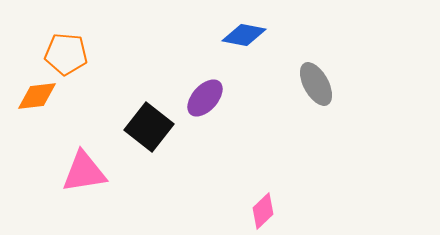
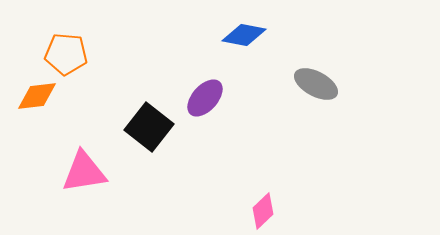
gray ellipse: rotated 33 degrees counterclockwise
